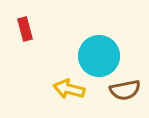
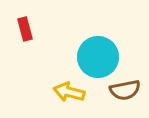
cyan circle: moved 1 px left, 1 px down
yellow arrow: moved 3 px down
